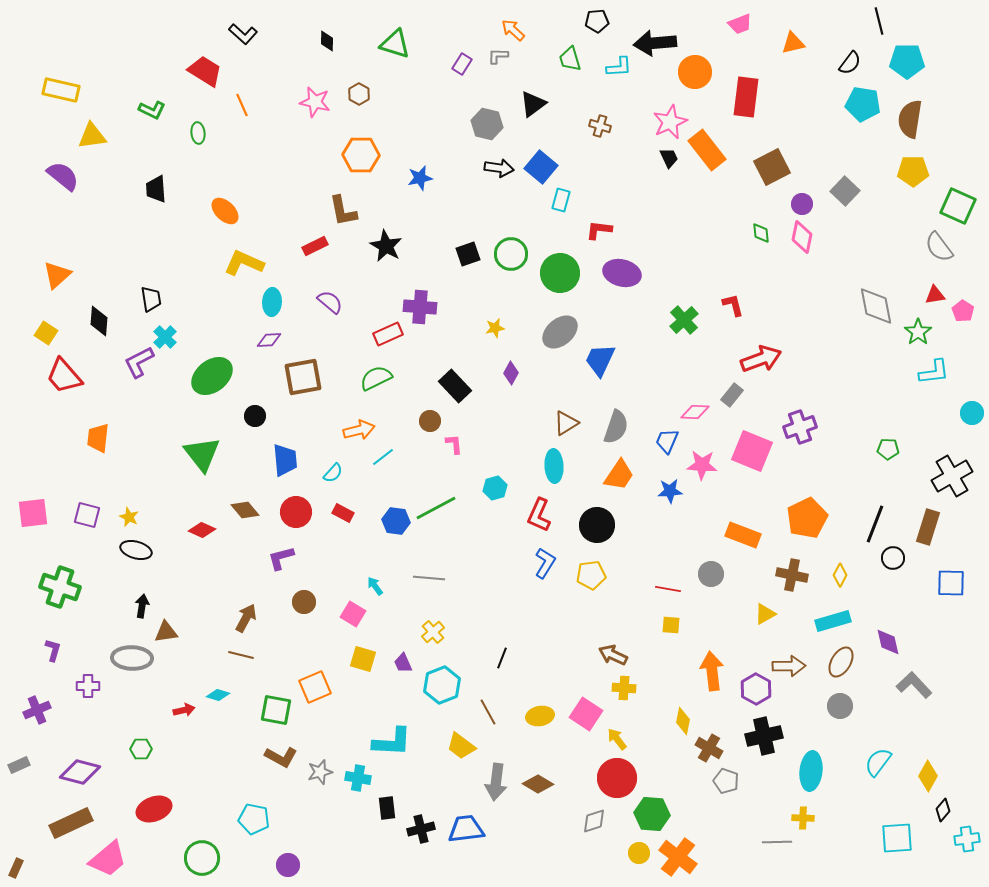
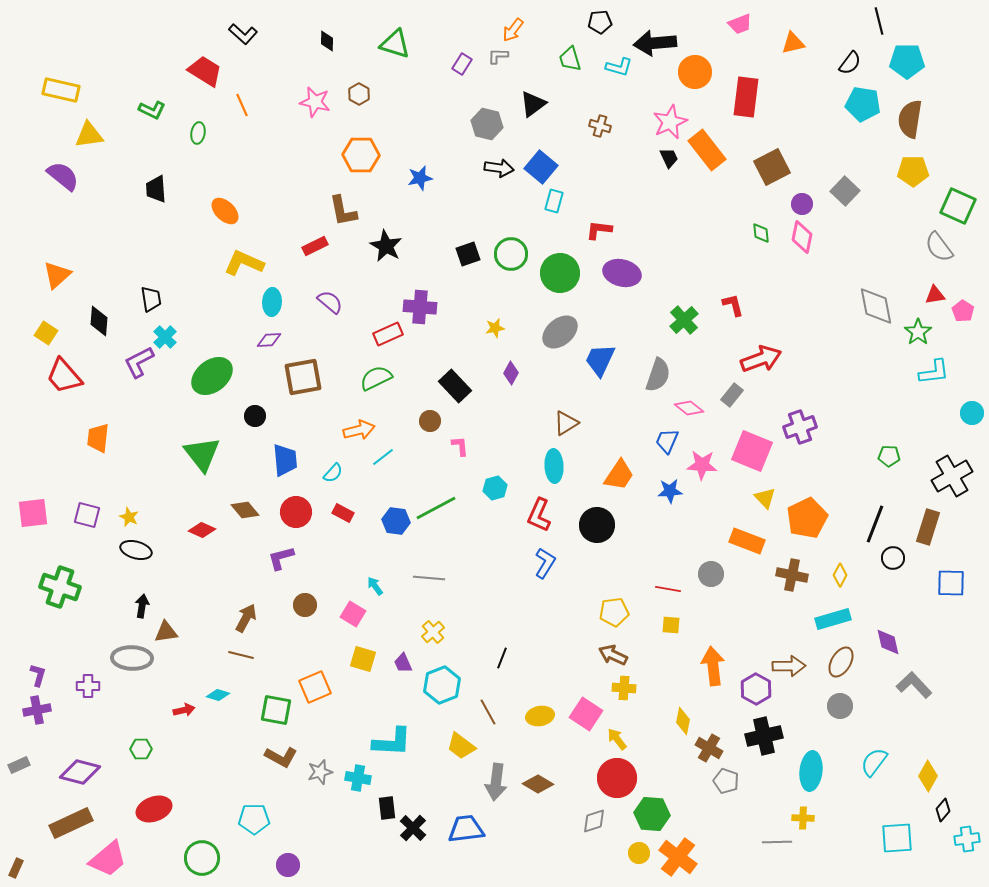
black pentagon at (597, 21): moved 3 px right, 1 px down
orange arrow at (513, 30): rotated 95 degrees counterclockwise
cyan L-shape at (619, 67): rotated 20 degrees clockwise
green ellipse at (198, 133): rotated 15 degrees clockwise
yellow triangle at (92, 136): moved 3 px left, 1 px up
cyan rectangle at (561, 200): moved 7 px left, 1 px down
pink diamond at (695, 412): moved 6 px left, 4 px up; rotated 36 degrees clockwise
gray semicircle at (616, 427): moved 42 px right, 52 px up
pink L-shape at (454, 444): moved 6 px right, 2 px down
green pentagon at (888, 449): moved 1 px right, 7 px down
orange rectangle at (743, 535): moved 4 px right, 6 px down
yellow pentagon at (591, 575): moved 23 px right, 37 px down
brown circle at (304, 602): moved 1 px right, 3 px down
yellow triangle at (765, 614): moved 116 px up; rotated 45 degrees counterclockwise
cyan rectangle at (833, 621): moved 2 px up
purple L-shape at (53, 650): moved 15 px left, 25 px down
orange arrow at (712, 671): moved 1 px right, 5 px up
purple cross at (37, 710): rotated 12 degrees clockwise
cyan semicircle at (878, 762): moved 4 px left
cyan pentagon at (254, 819): rotated 12 degrees counterclockwise
black cross at (421, 829): moved 8 px left, 1 px up; rotated 32 degrees counterclockwise
